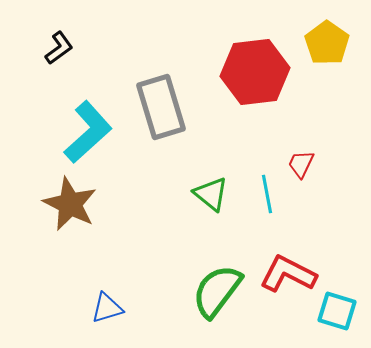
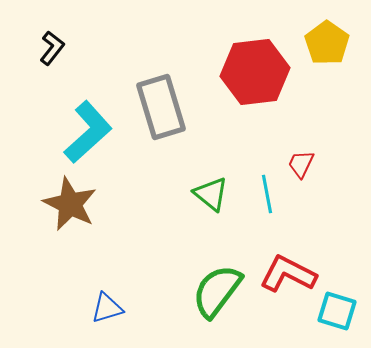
black L-shape: moved 7 px left; rotated 16 degrees counterclockwise
